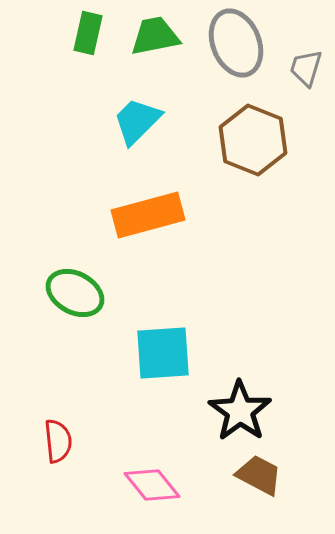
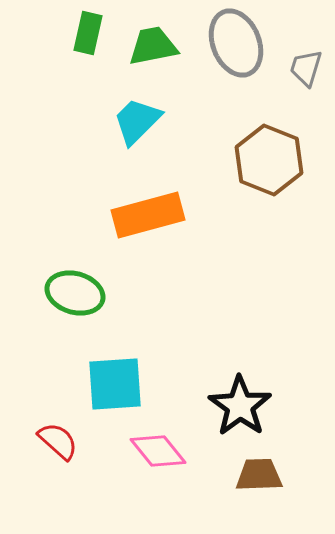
green trapezoid: moved 2 px left, 10 px down
brown hexagon: moved 16 px right, 20 px down
green ellipse: rotated 12 degrees counterclockwise
cyan square: moved 48 px left, 31 px down
black star: moved 5 px up
red semicircle: rotated 42 degrees counterclockwise
brown trapezoid: rotated 30 degrees counterclockwise
pink diamond: moved 6 px right, 34 px up
